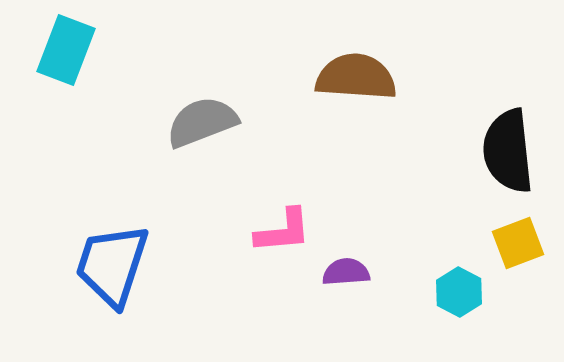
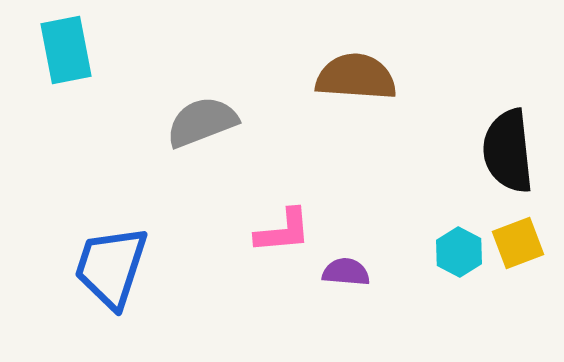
cyan rectangle: rotated 32 degrees counterclockwise
blue trapezoid: moved 1 px left, 2 px down
purple semicircle: rotated 9 degrees clockwise
cyan hexagon: moved 40 px up
